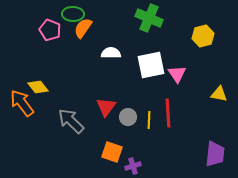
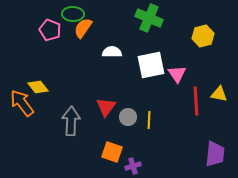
white semicircle: moved 1 px right, 1 px up
red line: moved 28 px right, 12 px up
gray arrow: rotated 48 degrees clockwise
